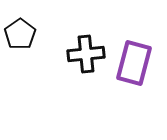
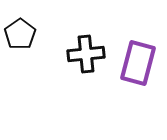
purple rectangle: moved 4 px right
